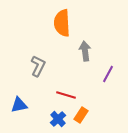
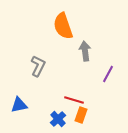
orange semicircle: moved 1 px right, 3 px down; rotated 16 degrees counterclockwise
red line: moved 8 px right, 5 px down
orange rectangle: rotated 14 degrees counterclockwise
